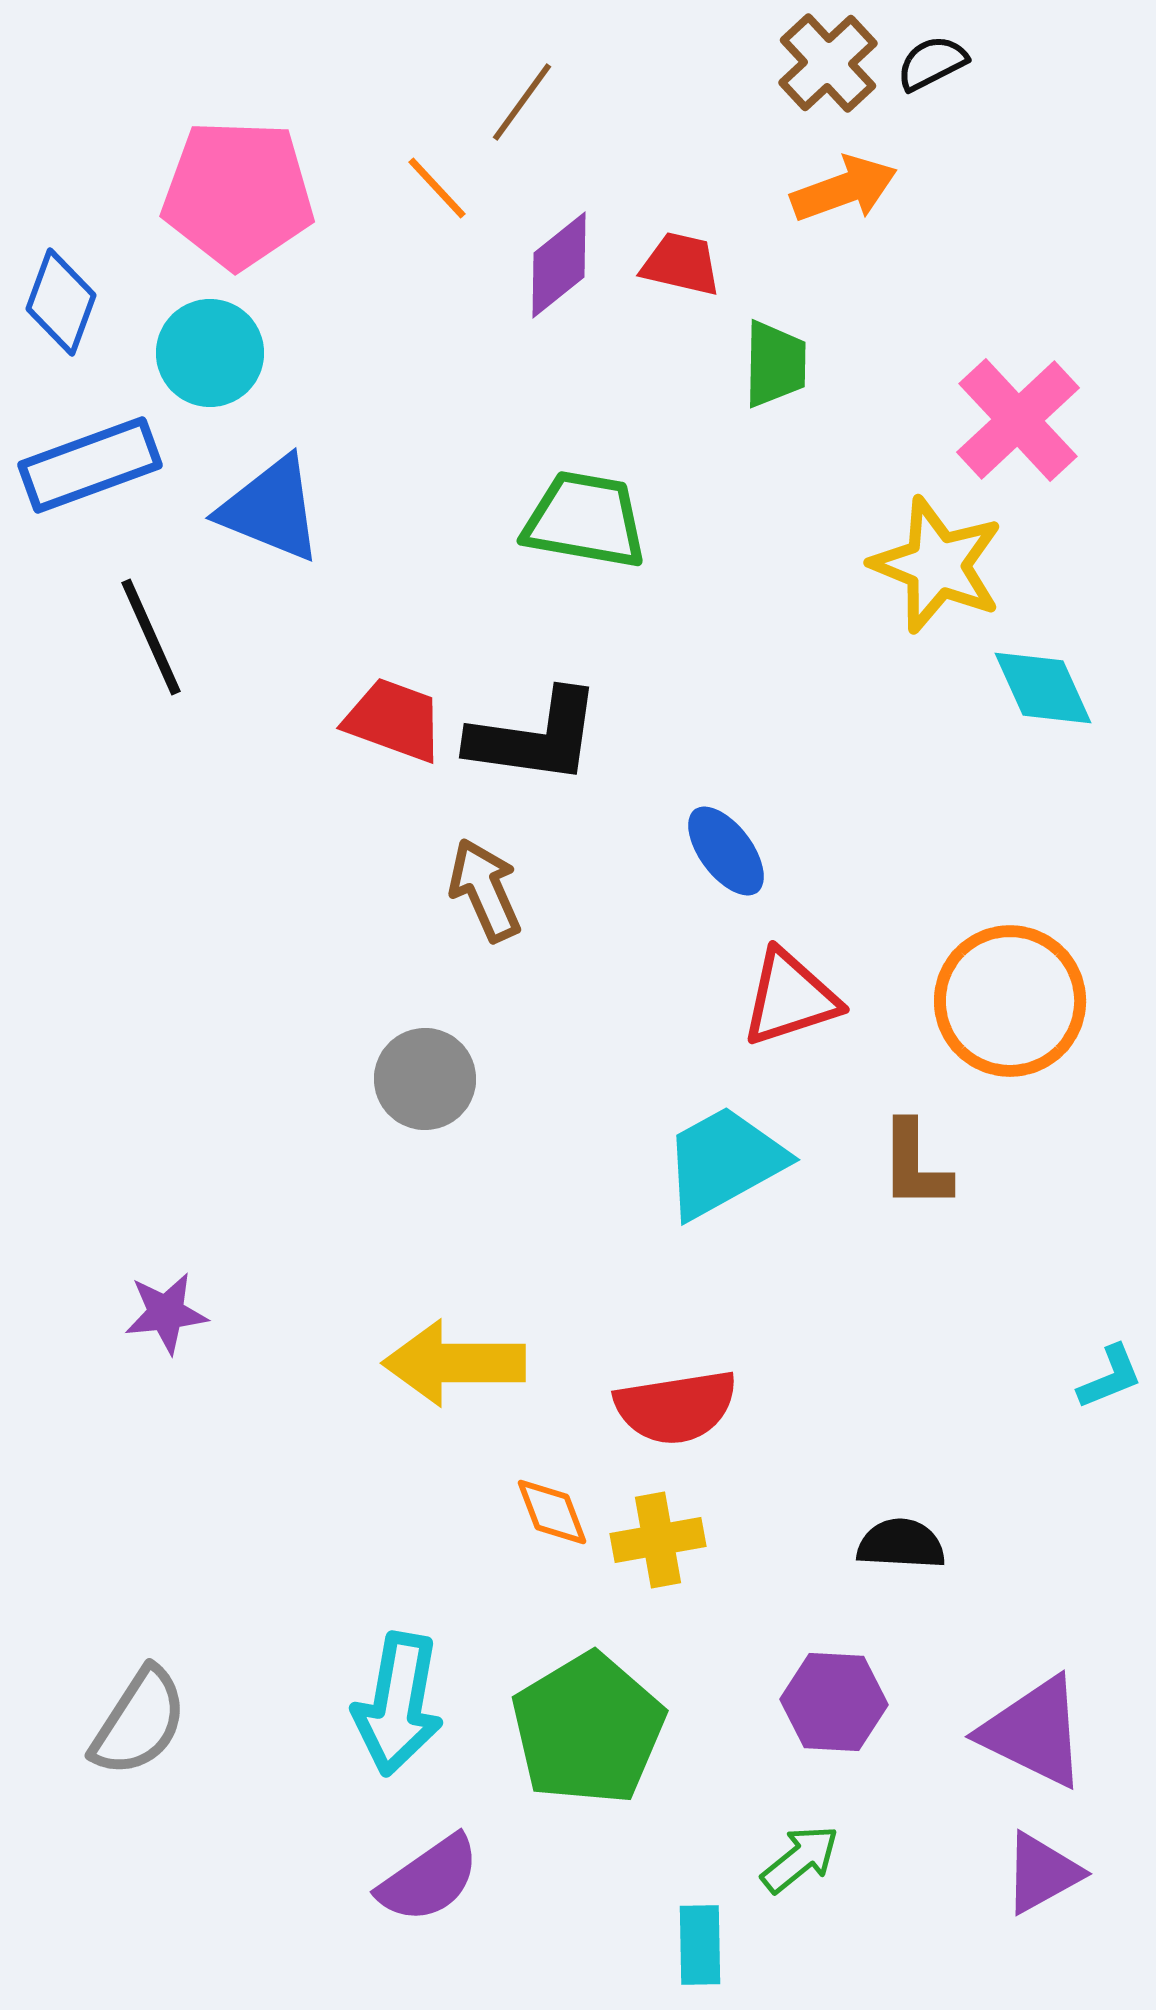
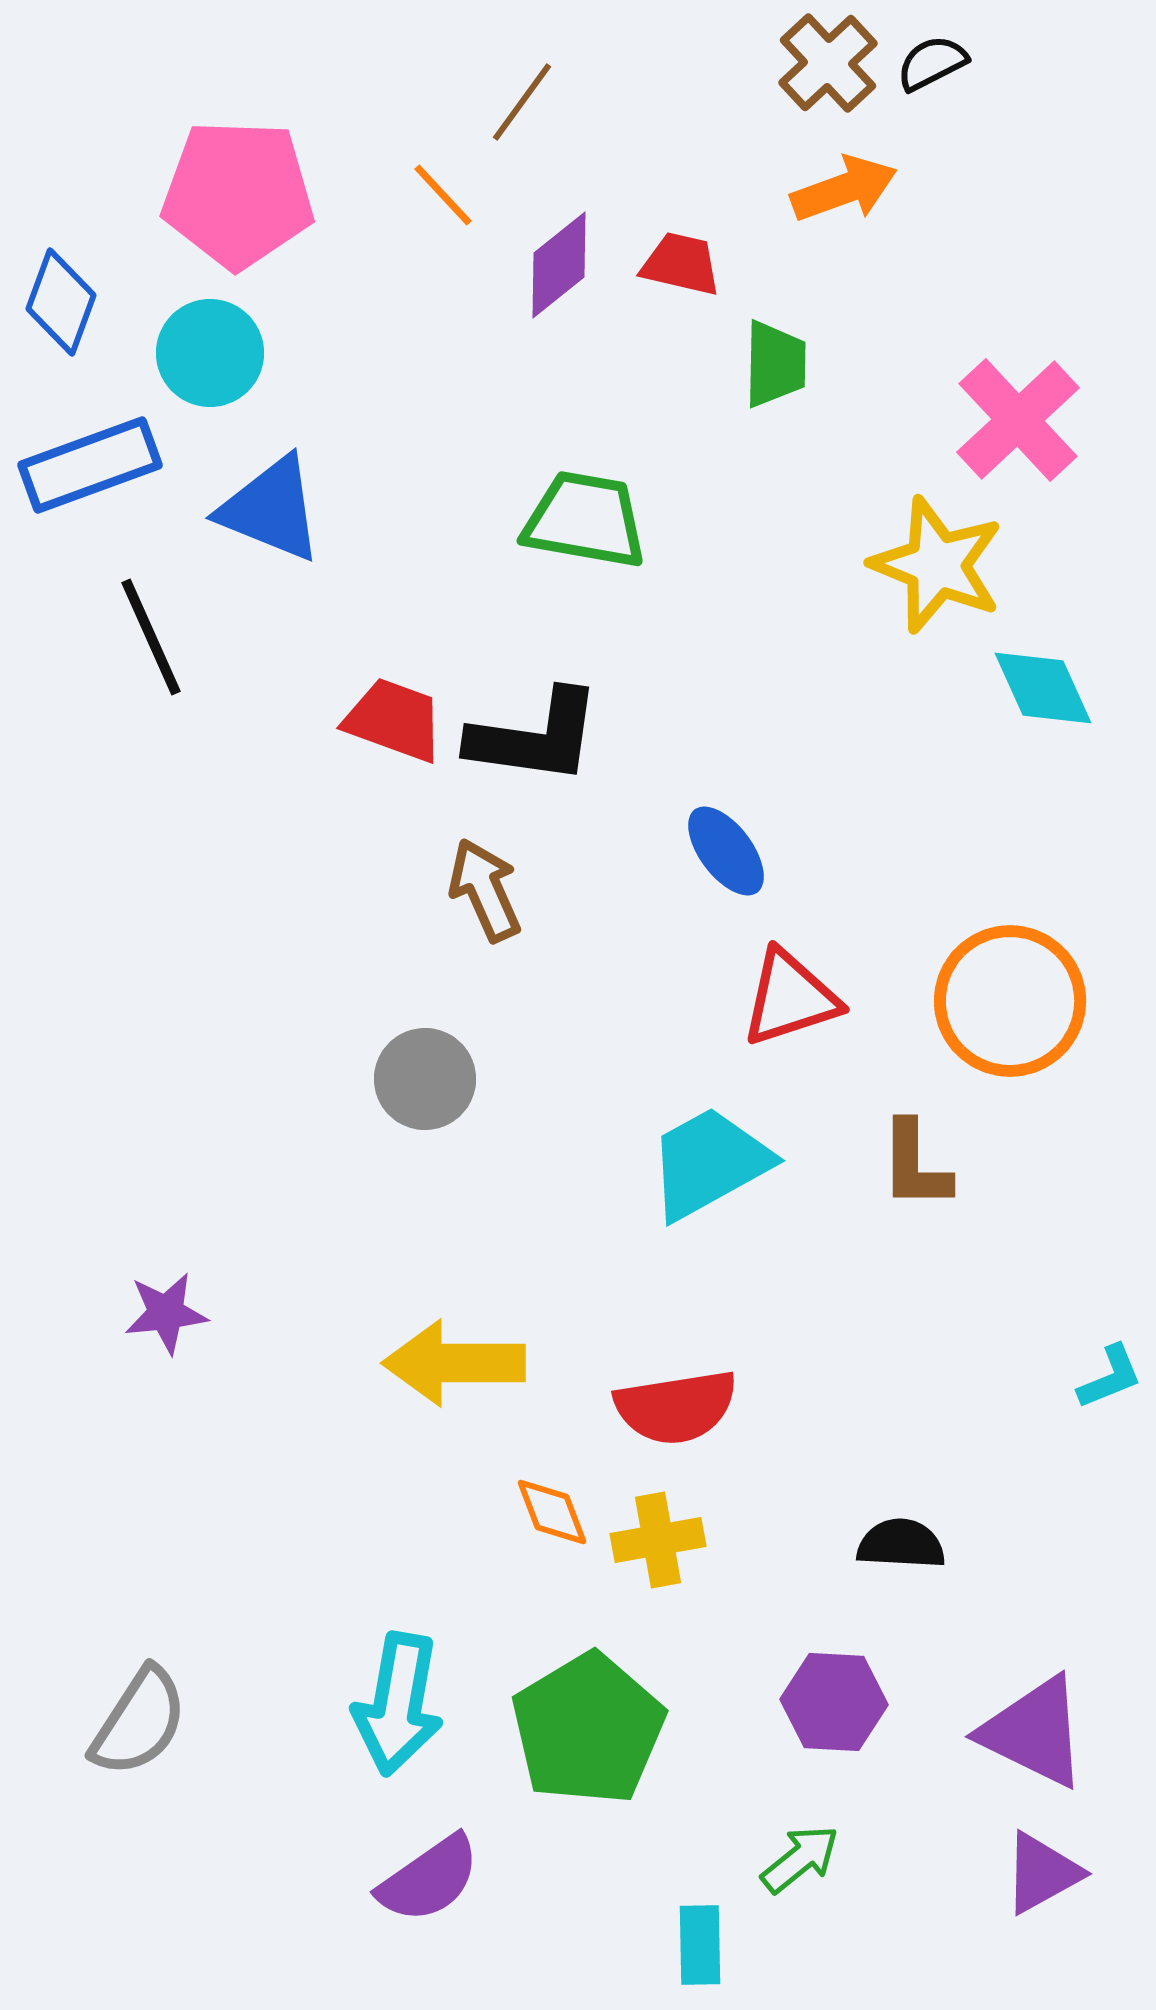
orange line at (437, 188): moved 6 px right, 7 px down
cyan trapezoid at (724, 1162): moved 15 px left, 1 px down
